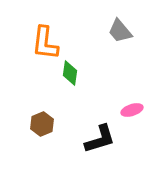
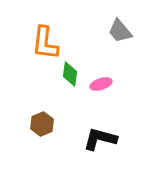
green diamond: moved 1 px down
pink ellipse: moved 31 px left, 26 px up
black L-shape: rotated 148 degrees counterclockwise
